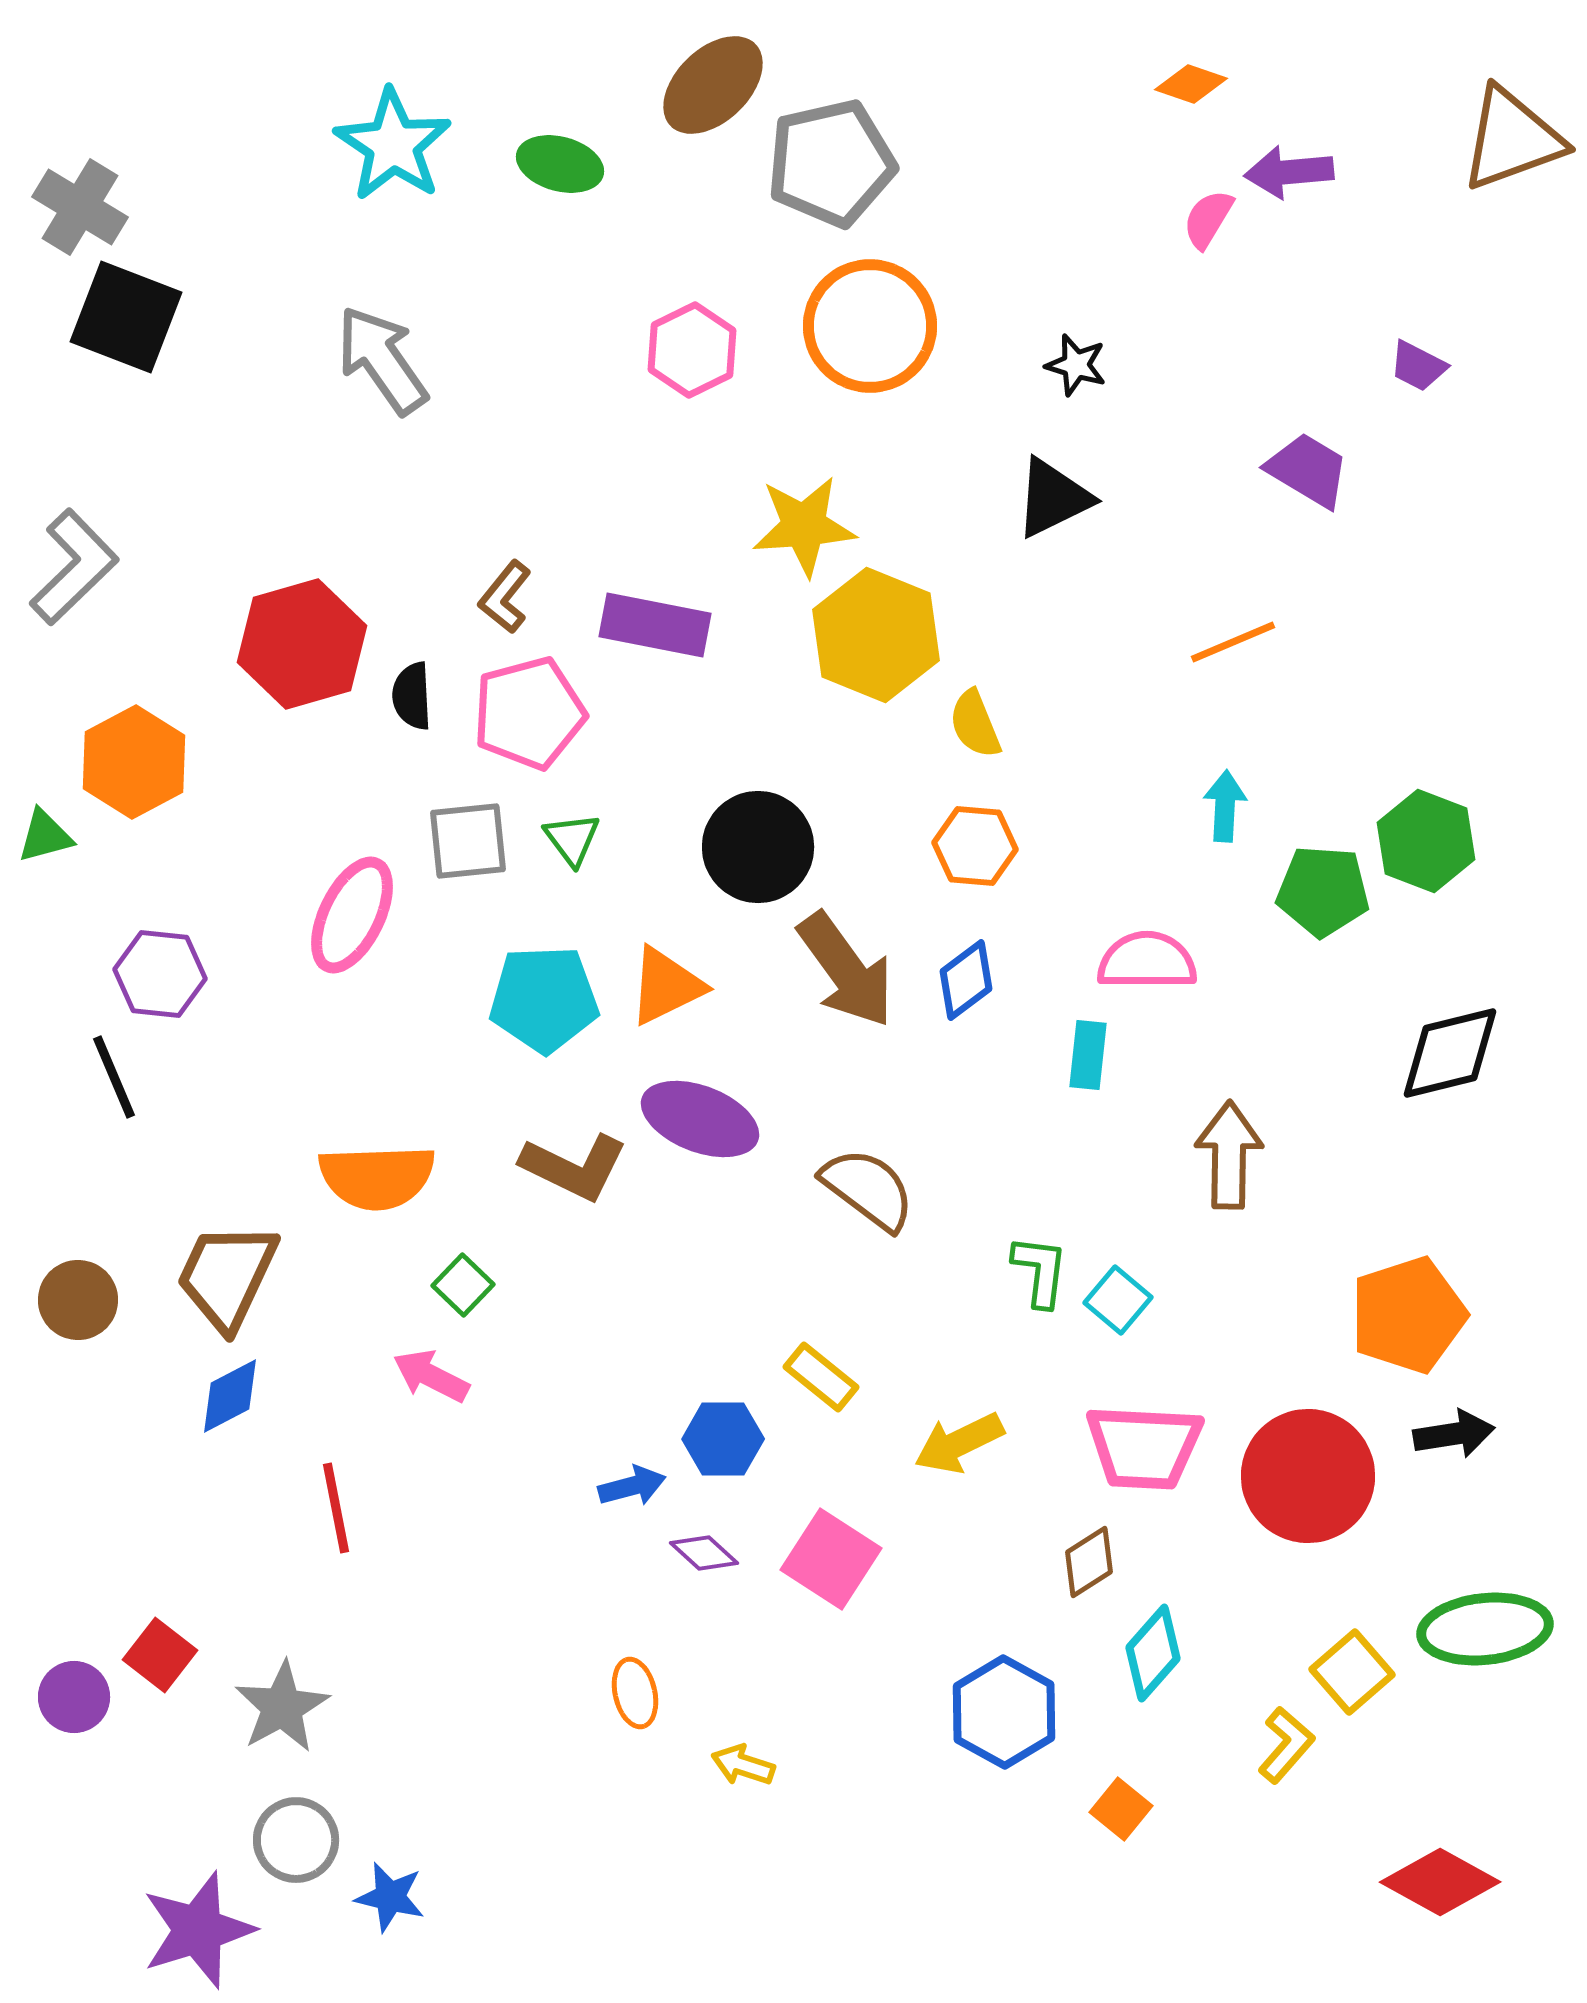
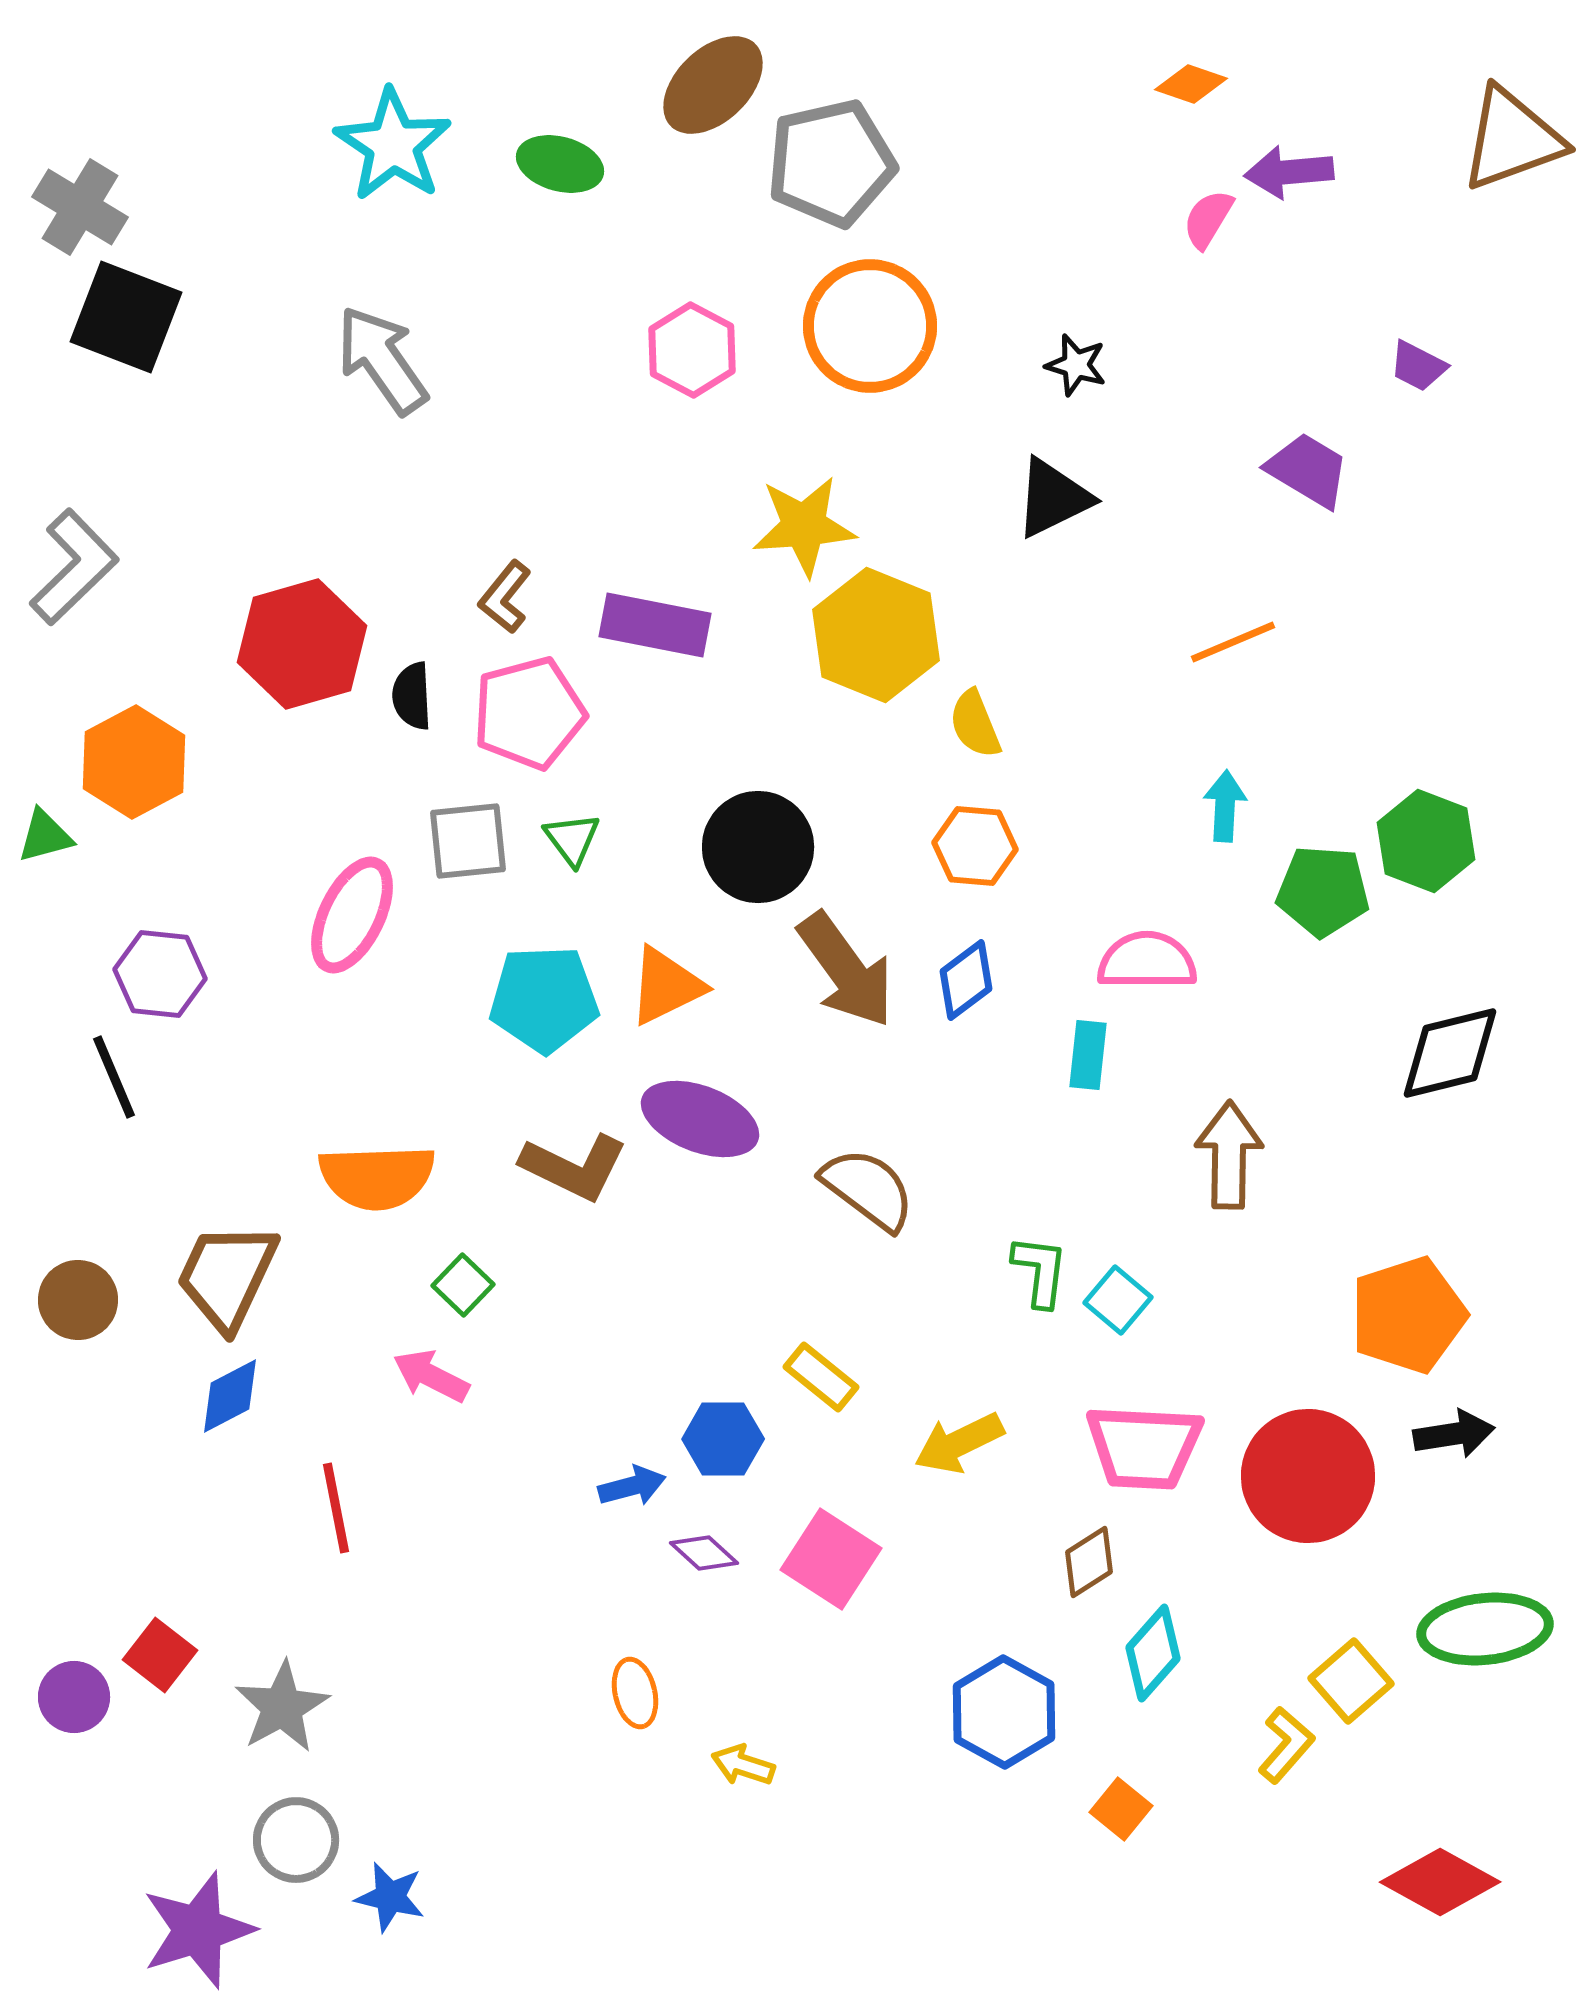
pink hexagon at (692, 350): rotated 6 degrees counterclockwise
yellow square at (1352, 1672): moved 1 px left, 9 px down
